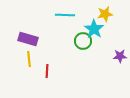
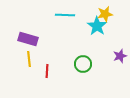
cyan star: moved 3 px right, 3 px up
green circle: moved 23 px down
purple star: rotated 16 degrees counterclockwise
